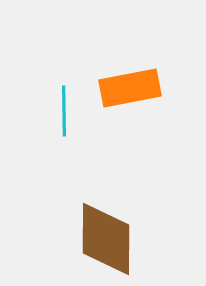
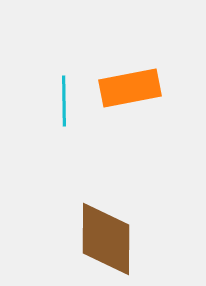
cyan line: moved 10 px up
